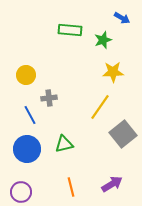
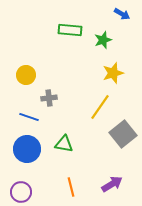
blue arrow: moved 4 px up
yellow star: moved 1 px down; rotated 15 degrees counterclockwise
blue line: moved 1 px left, 2 px down; rotated 42 degrees counterclockwise
green triangle: rotated 24 degrees clockwise
